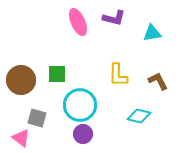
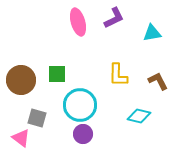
purple L-shape: rotated 40 degrees counterclockwise
pink ellipse: rotated 8 degrees clockwise
